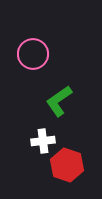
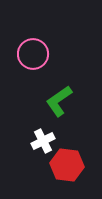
white cross: rotated 20 degrees counterclockwise
red hexagon: rotated 12 degrees counterclockwise
